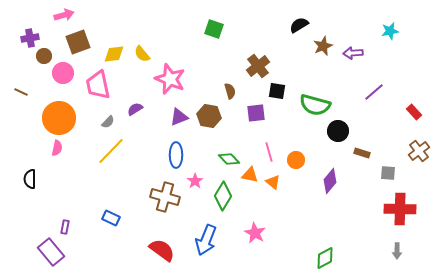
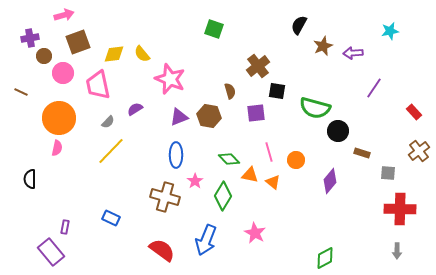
black semicircle at (299, 25): rotated 30 degrees counterclockwise
purple line at (374, 92): moved 4 px up; rotated 15 degrees counterclockwise
green semicircle at (315, 105): moved 3 px down
